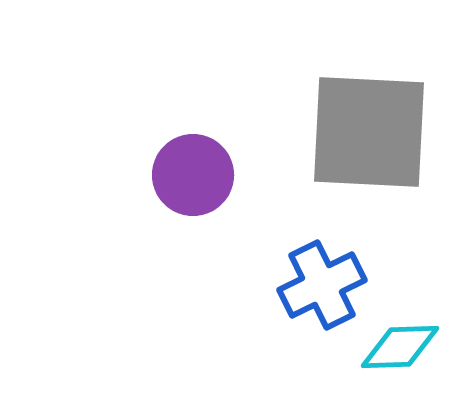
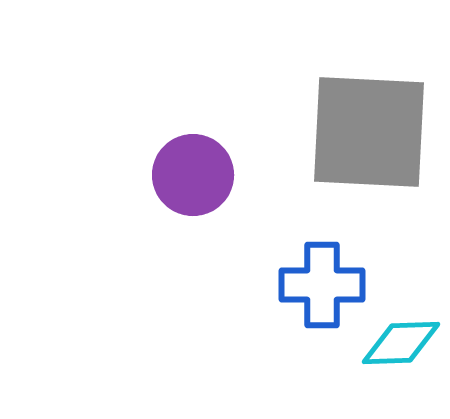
blue cross: rotated 26 degrees clockwise
cyan diamond: moved 1 px right, 4 px up
